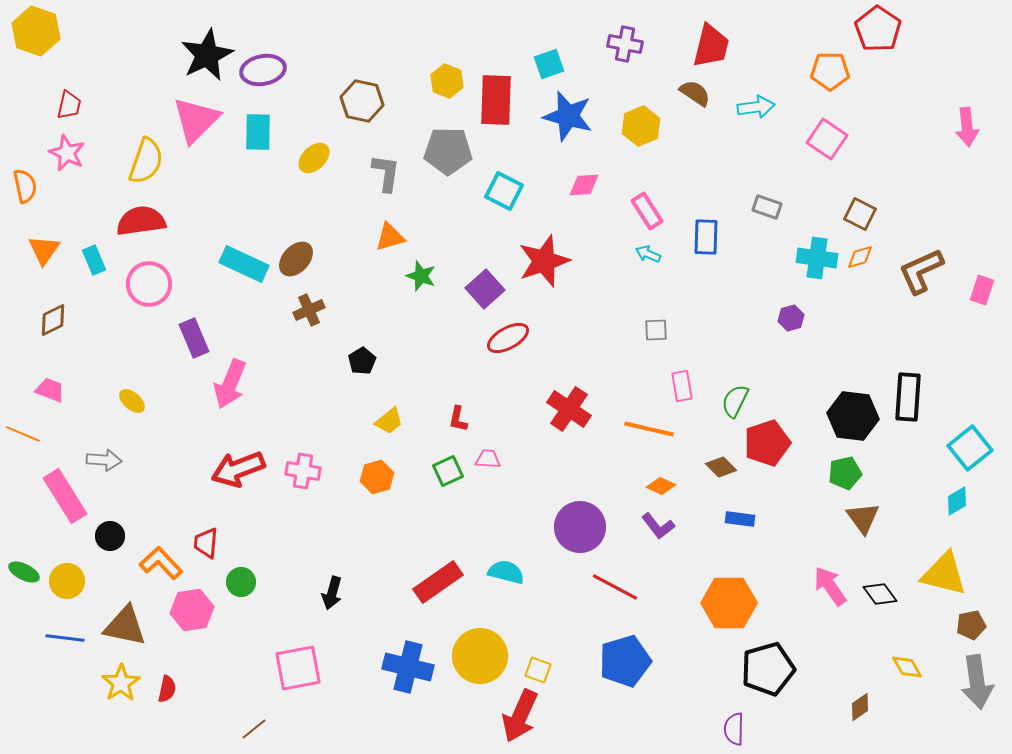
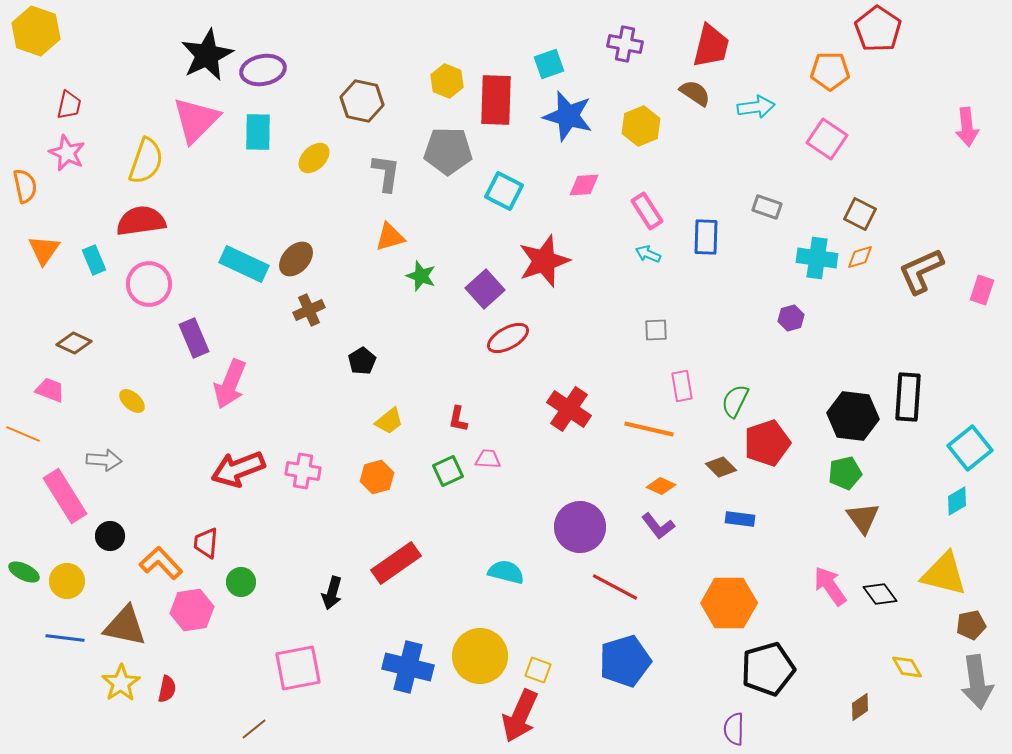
brown diamond at (53, 320): moved 21 px right, 23 px down; rotated 52 degrees clockwise
red rectangle at (438, 582): moved 42 px left, 19 px up
